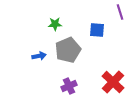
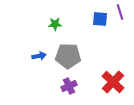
blue square: moved 3 px right, 11 px up
gray pentagon: moved 6 px down; rotated 25 degrees clockwise
